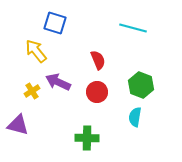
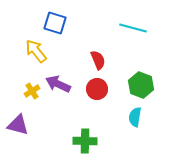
purple arrow: moved 2 px down
red circle: moved 3 px up
green cross: moved 2 px left, 3 px down
